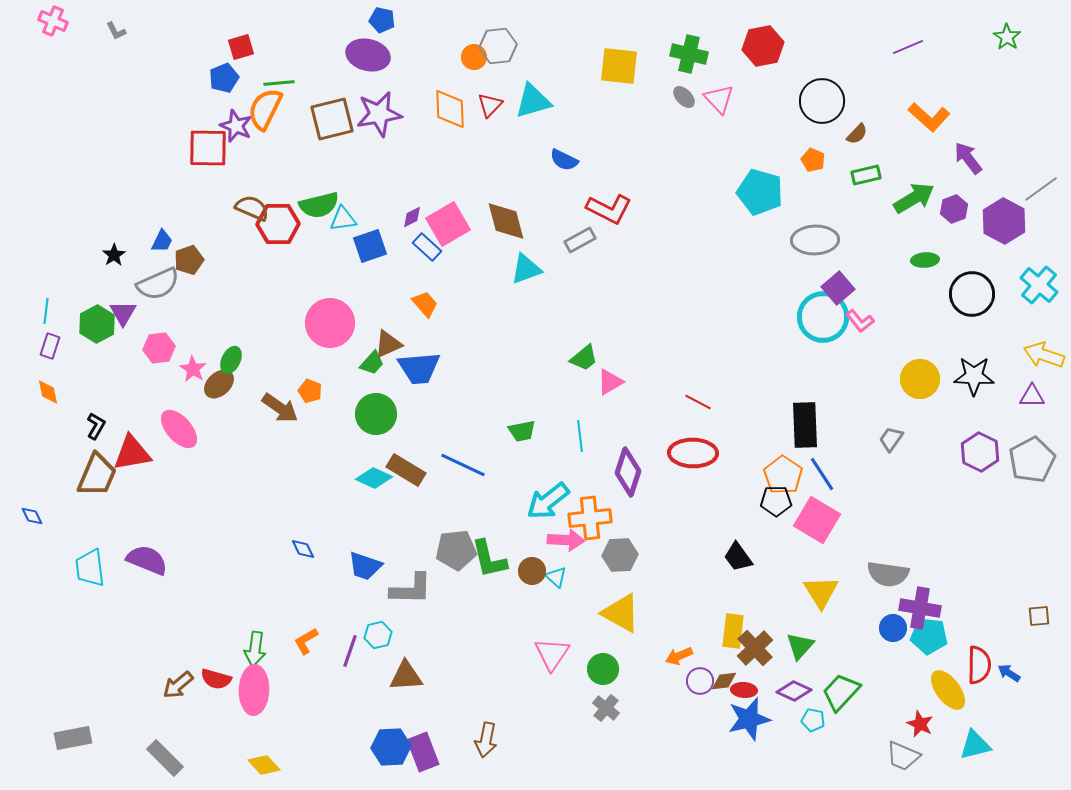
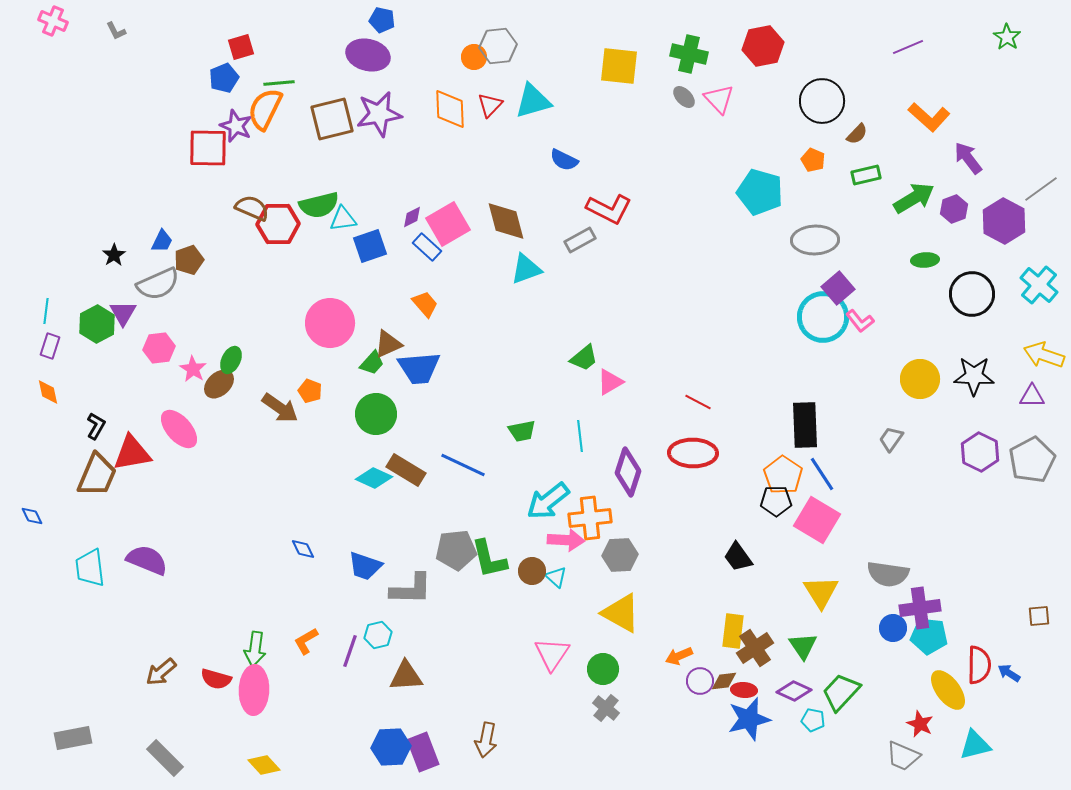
purple cross at (920, 608): rotated 18 degrees counterclockwise
green triangle at (800, 646): moved 3 px right; rotated 16 degrees counterclockwise
brown cross at (755, 648): rotated 9 degrees clockwise
brown arrow at (178, 685): moved 17 px left, 13 px up
